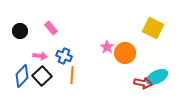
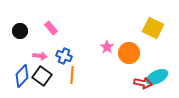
orange circle: moved 4 px right
black square: rotated 12 degrees counterclockwise
